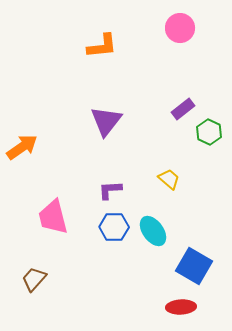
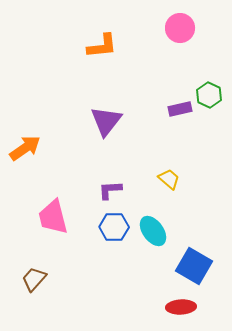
purple rectangle: moved 3 px left; rotated 25 degrees clockwise
green hexagon: moved 37 px up
orange arrow: moved 3 px right, 1 px down
